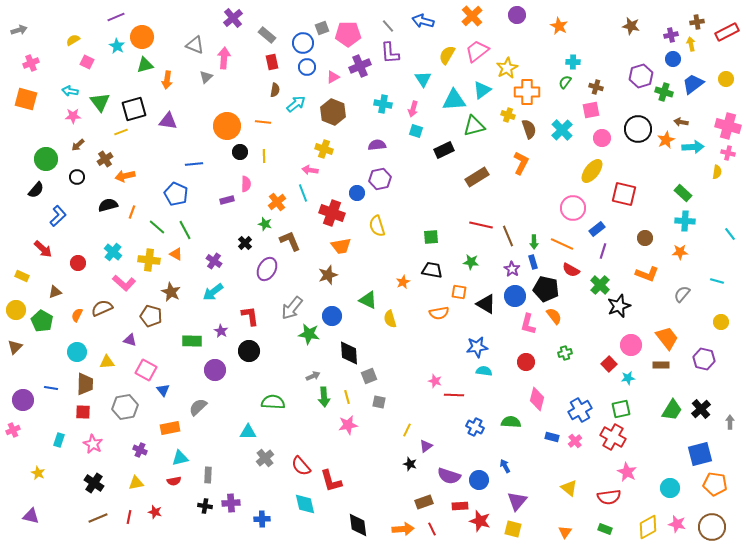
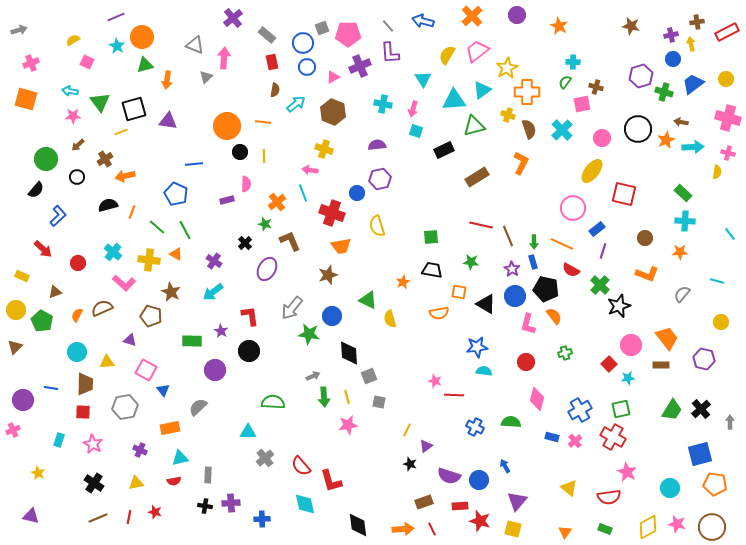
pink square at (591, 110): moved 9 px left, 6 px up
pink cross at (728, 126): moved 8 px up
